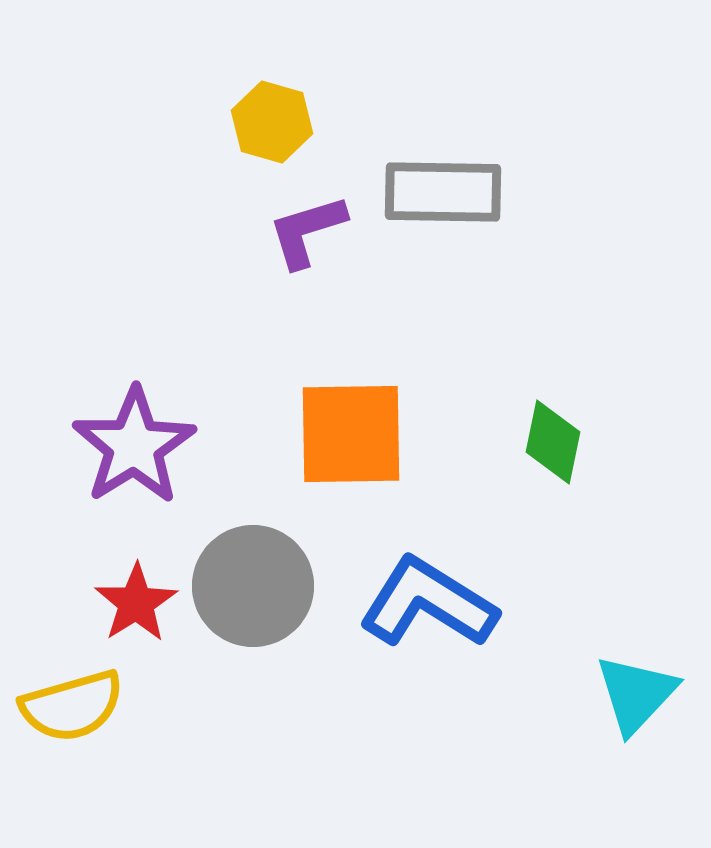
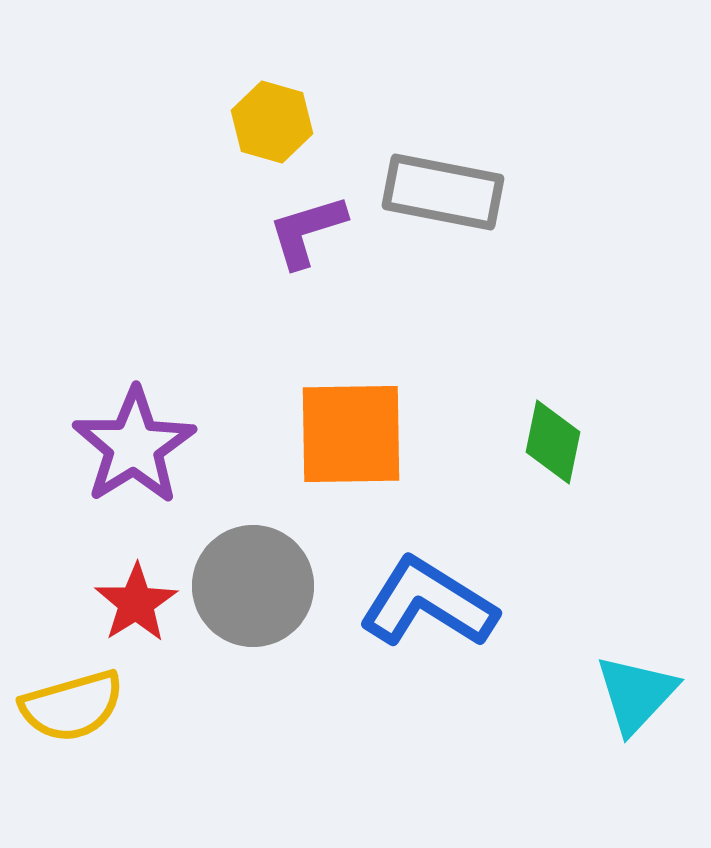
gray rectangle: rotated 10 degrees clockwise
